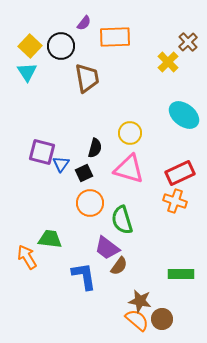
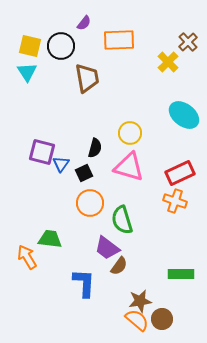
orange rectangle: moved 4 px right, 3 px down
yellow square: rotated 30 degrees counterclockwise
pink triangle: moved 2 px up
blue L-shape: moved 7 px down; rotated 12 degrees clockwise
brown star: rotated 20 degrees counterclockwise
